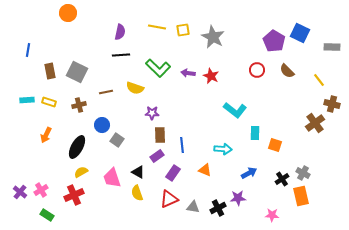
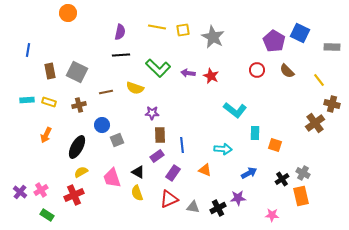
gray square at (117, 140): rotated 32 degrees clockwise
